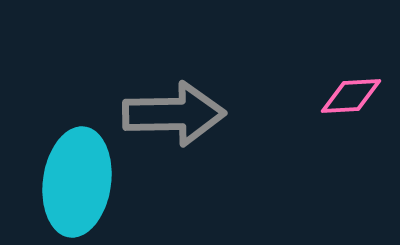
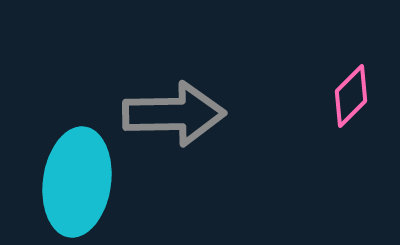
pink diamond: rotated 42 degrees counterclockwise
